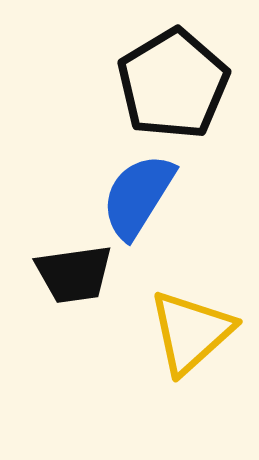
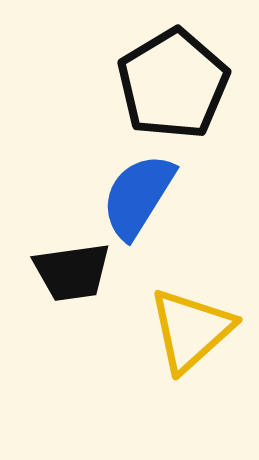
black trapezoid: moved 2 px left, 2 px up
yellow triangle: moved 2 px up
